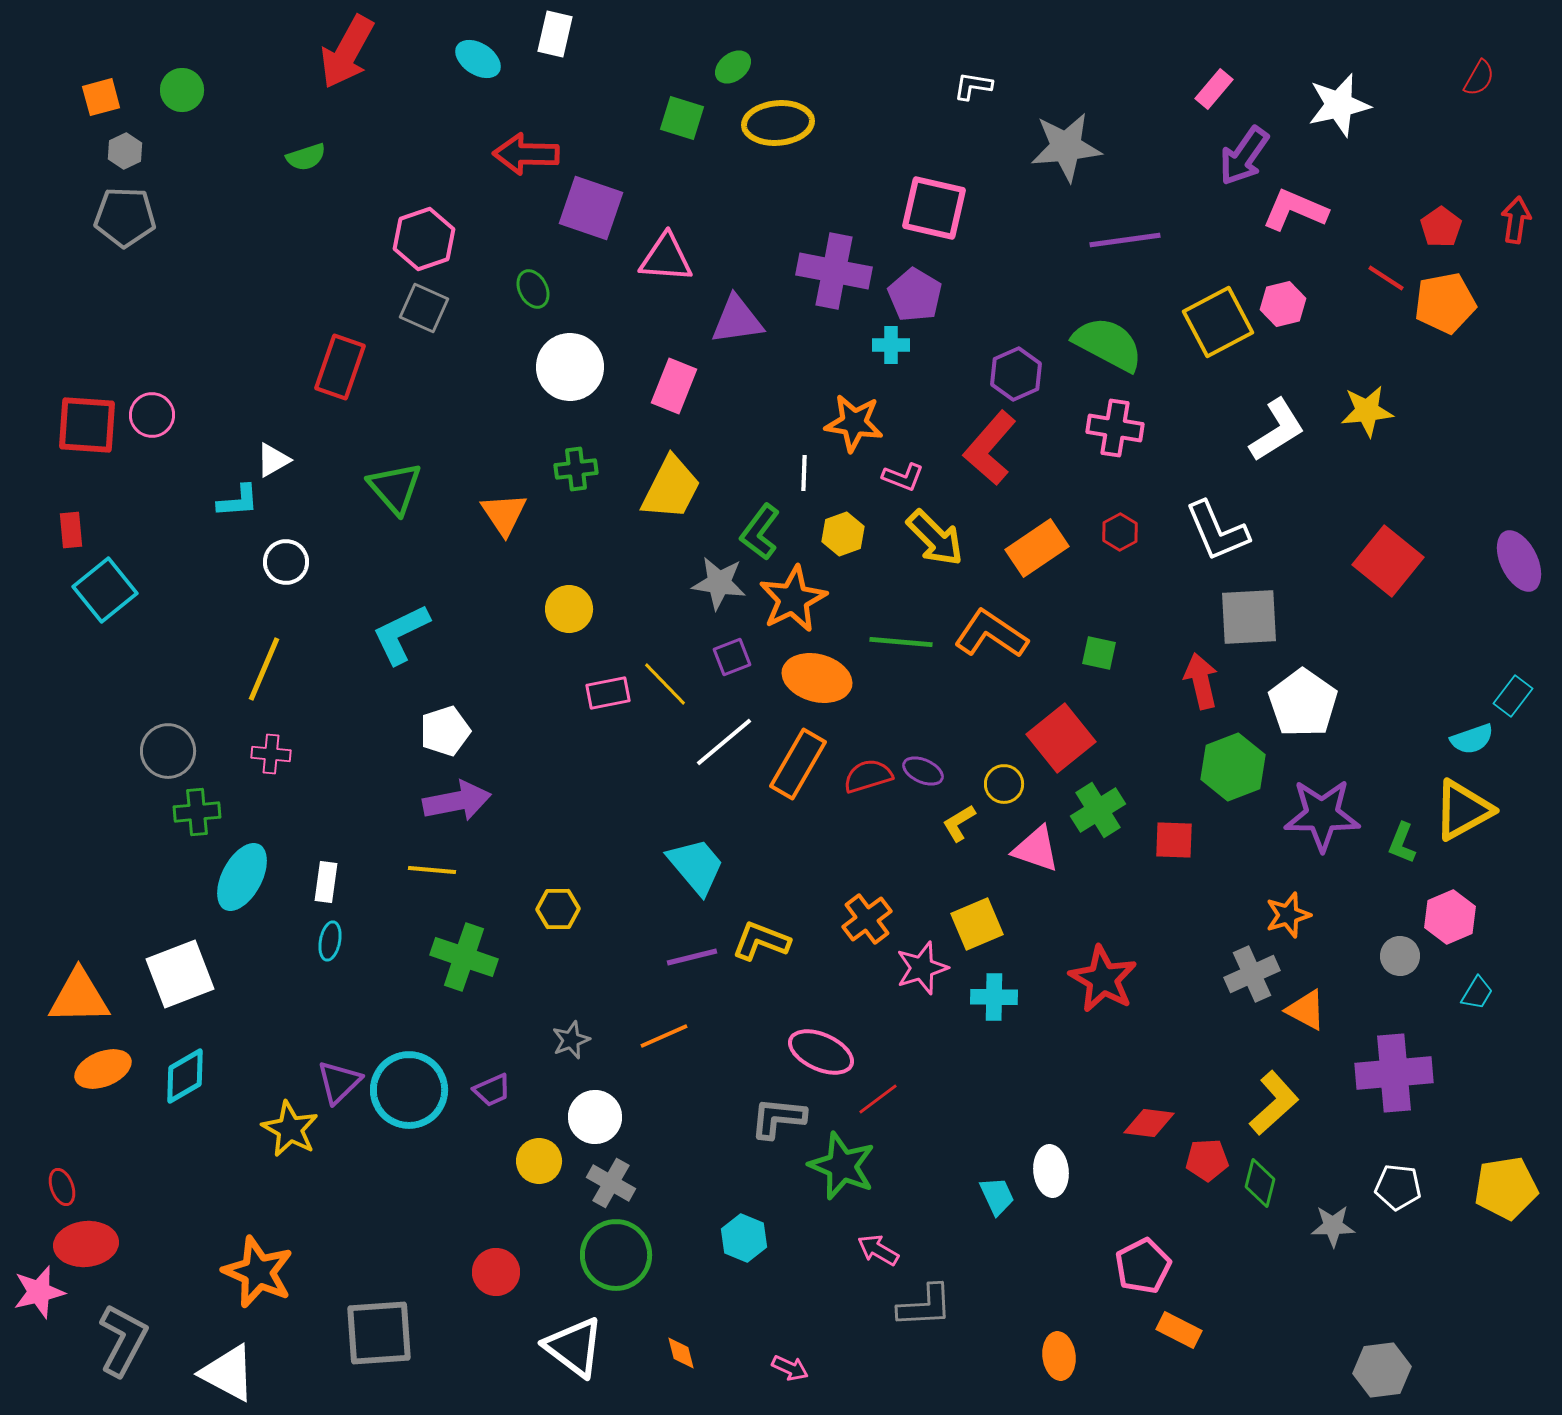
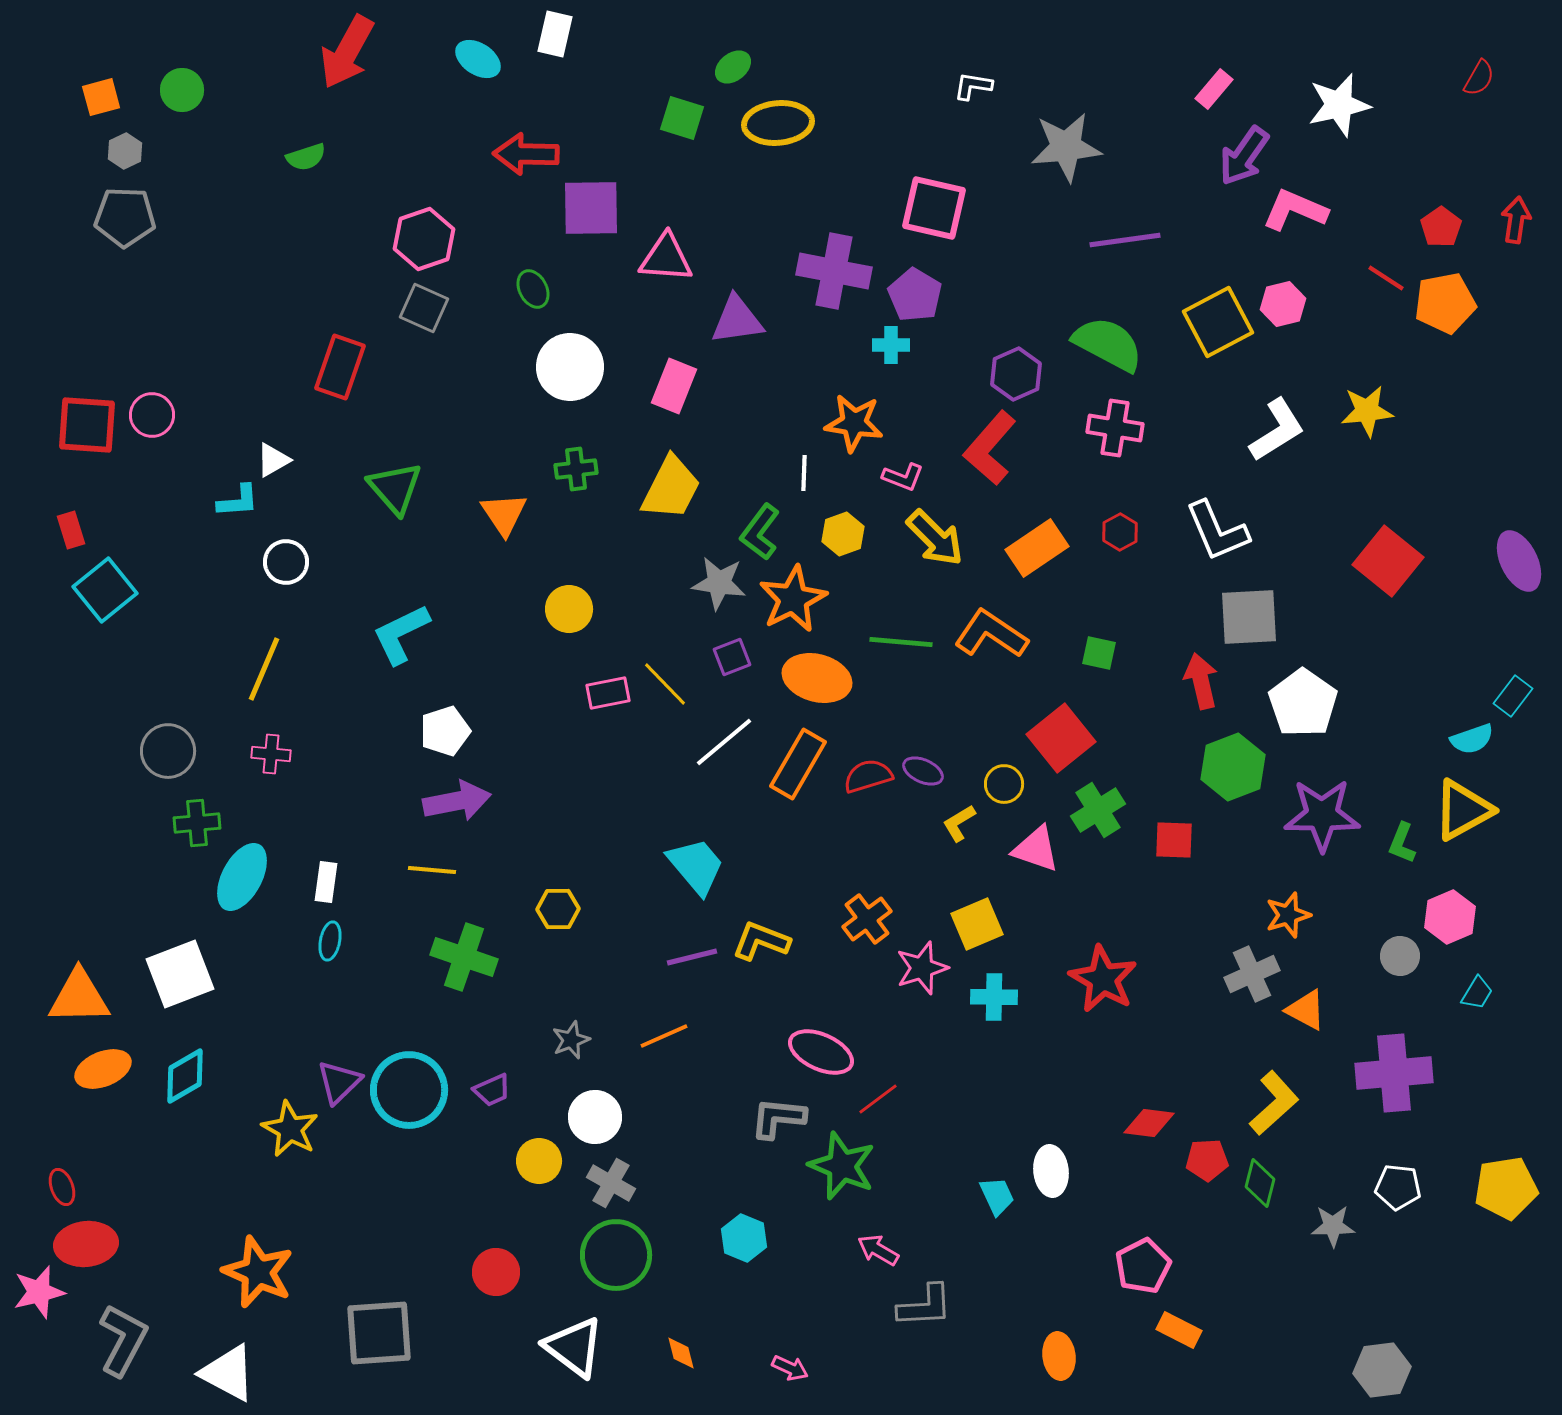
purple square at (591, 208): rotated 20 degrees counterclockwise
red rectangle at (71, 530): rotated 12 degrees counterclockwise
green cross at (197, 812): moved 11 px down
